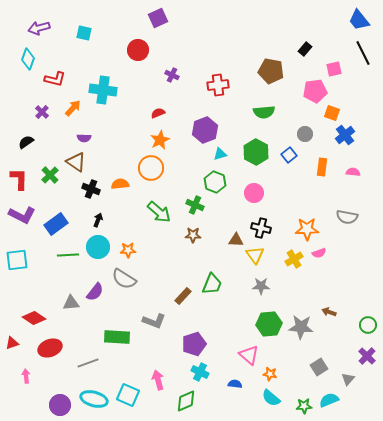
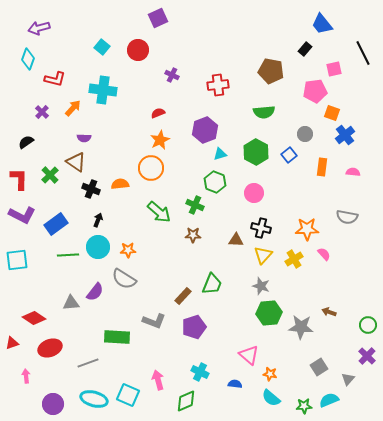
blue trapezoid at (359, 20): moved 37 px left, 4 px down
cyan square at (84, 33): moved 18 px right, 14 px down; rotated 28 degrees clockwise
pink semicircle at (319, 253): moved 5 px right, 1 px down; rotated 112 degrees counterclockwise
yellow triangle at (255, 255): moved 8 px right; rotated 18 degrees clockwise
gray star at (261, 286): rotated 18 degrees clockwise
green hexagon at (269, 324): moved 11 px up
purple pentagon at (194, 344): moved 17 px up
purple circle at (60, 405): moved 7 px left, 1 px up
